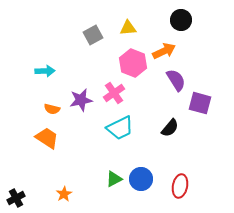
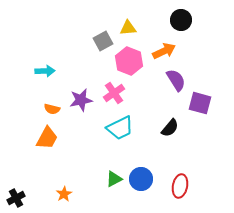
gray square: moved 10 px right, 6 px down
pink hexagon: moved 4 px left, 2 px up
orange trapezoid: rotated 85 degrees clockwise
